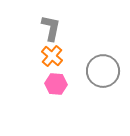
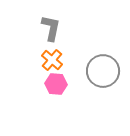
orange cross: moved 4 px down
